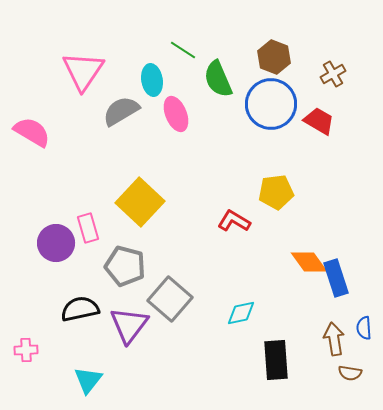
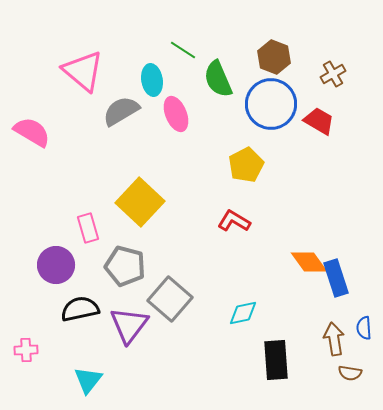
pink triangle: rotated 24 degrees counterclockwise
yellow pentagon: moved 30 px left, 27 px up; rotated 20 degrees counterclockwise
purple circle: moved 22 px down
cyan diamond: moved 2 px right
